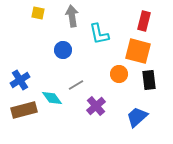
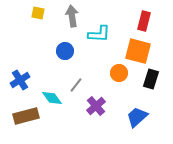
cyan L-shape: rotated 75 degrees counterclockwise
blue circle: moved 2 px right, 1 px down
orange circle: moved 1 px up
black rectangle: moved 2 px right, 1 px up; rotated 24 degrees clockwise
gray line: rotated 21 degrees counterclockwise
brown rectangle: moved 2 px right, 6 px down
